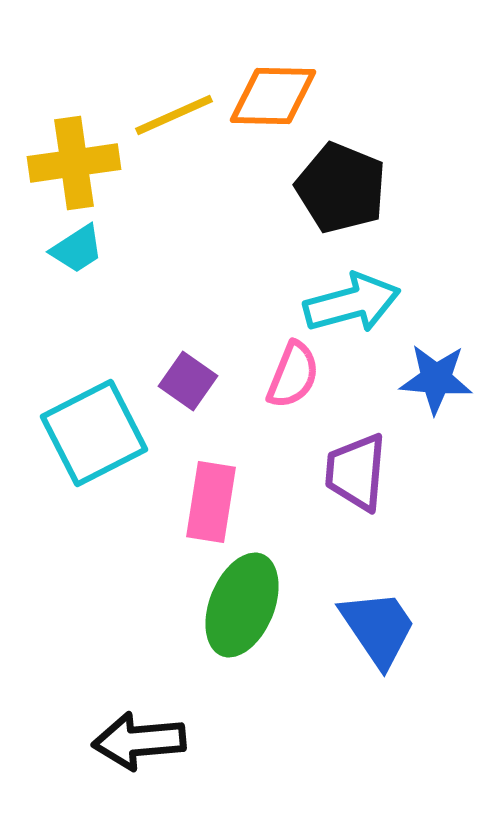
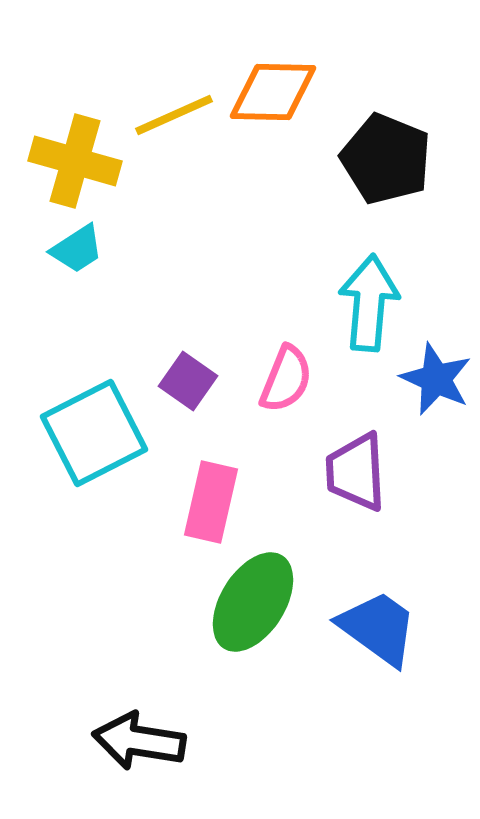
orange diamond: moved 4 px up
yellow cross: moved 1 px right, 2 px up; rotated 24 degrees clockwise
black pentagon: moved 45 px right, 29 px up
cyan arrow: moved 17 px right; rotated 70 degrees counterclockwise
pink semicircle: moved 7 px left, 4 px down
blue star: rotated 20 degrees clockwise
purple trapezoid: rotated 8 degrees counterclockwise
pink rectangle: rotated 4 degrees clockwise
green ellipse: moved 11 px right, 3 px up; rotated 10 degrees clockwise
blue trapezoid: rotated 20 degrees counterclockwise
black arrow: rotated 14 degrees clockwise
